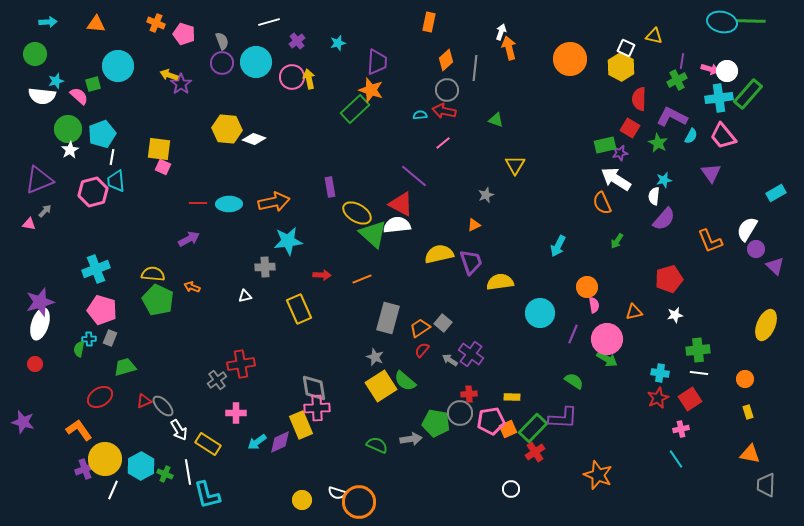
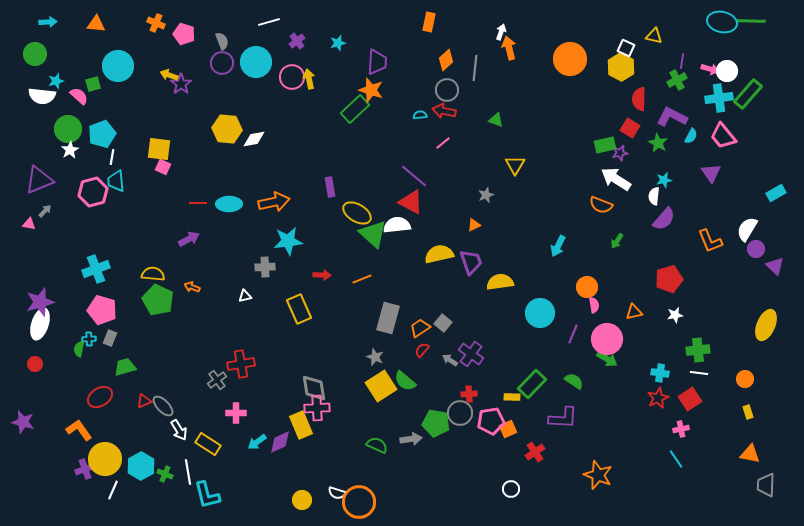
white diamond at (254, 139): rotated 30 degrees counterclockwise
orange semicircle at (602, 203): moved 1 px left, 2 px down; rotated 45 degrees counterclockwise
red triangle at (401, 204): moved 10 px right, 2 px up
green rectangle at (533, 428): moved 1 px left, 44 px up
